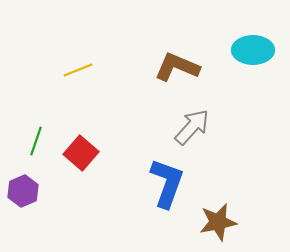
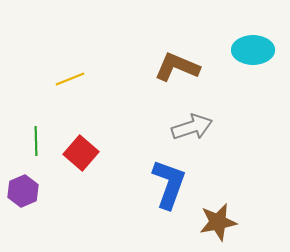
yellow line: moved 8 px left, 9 px down
gray arrow: rotated 30 degrees clockwise
green line: rotated 20 degrees counterclockwise
blue L-shape: moved 2 px right, 1 px down
